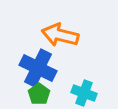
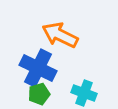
orange arrow: rotated 12 degrees clockwise
green pentagon: rotated 20 degrees clockwise
